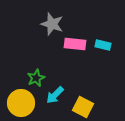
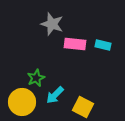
yellow circle: moved 1 px right, 1 px up
